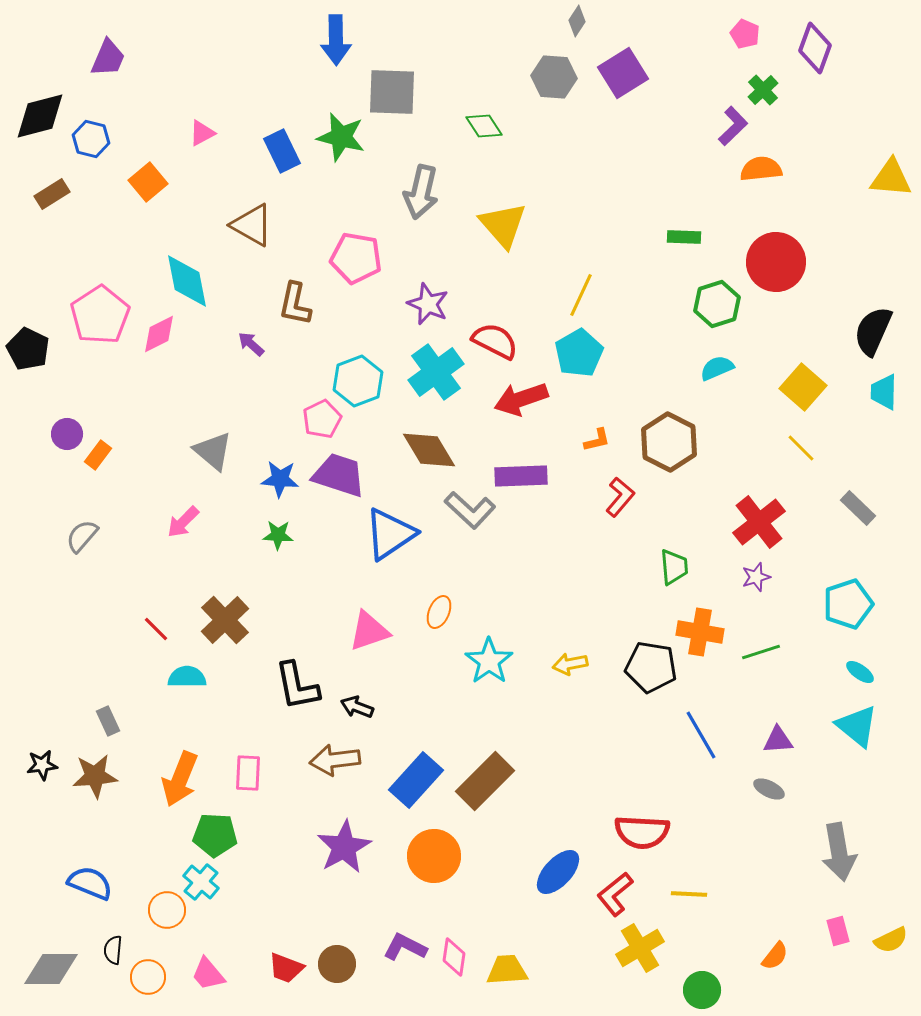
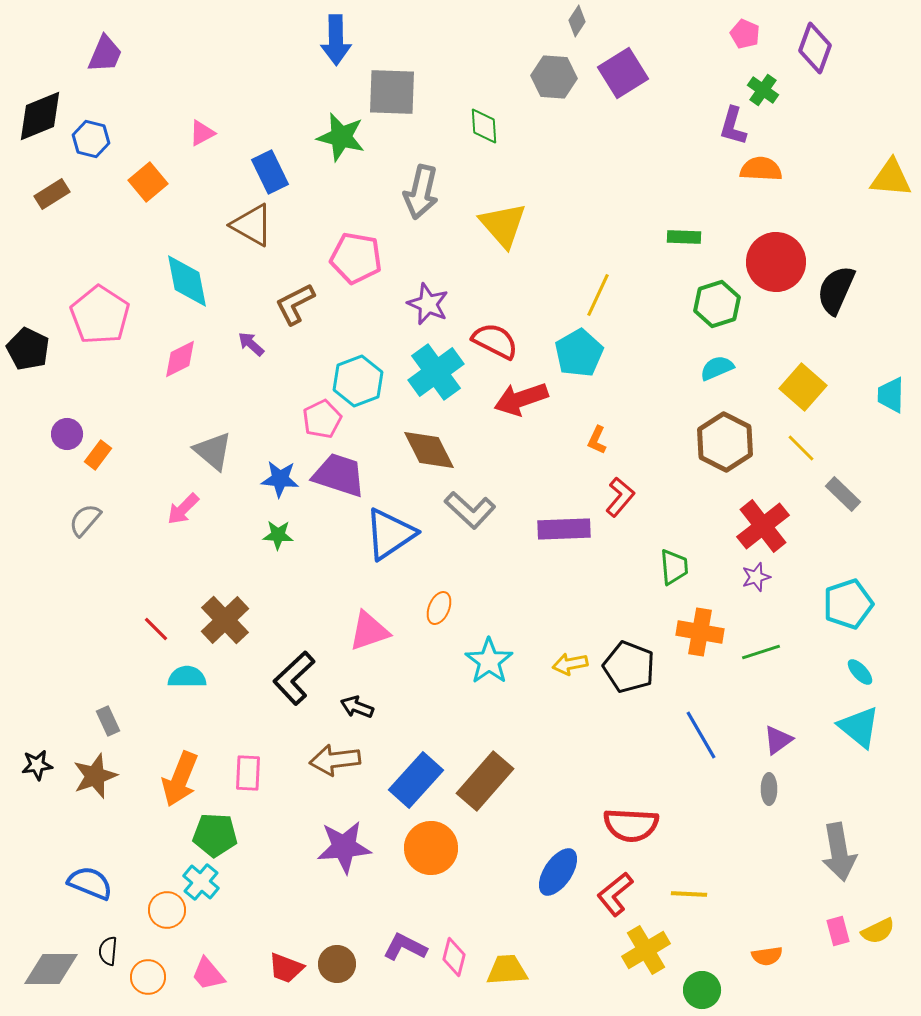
purple trapezoid at (108, 58): moved 3 px left, 4 px up
green cross at (763, 90): rotated 12 degrees counterclockwise
black diamond at (40, 116): rotated 8 degrees counterclockwise
green diamond at (484, 126): rotated 30 degrees clockwise
purple L-shape at (733, 126): rotated 150 degrees clockwise
blue rectangle at (282, 151): moved 12 px left, 21 px down
orange semicircle at (761, 169): rotated 9 degrees clockwise
yellow line at (581, 295): moved 17 px right
brown L-shape at (295, 304): rotated 51 degrees clockwise
pink pentagon at (100, 315): rotated 6 degrees counterclockwise
black semicircle at (873, 331): moved 37 px left, 41 px up
pink diamond at (159, 334): moved 21 px right, 25 px down
cyan trapezoid at (884, 392): moved 7 px right, 3 px down
orange L-shape at (597, 440): rotated 128 degrees clockwise
brown hexagon at (669, 442): moved 56 px right
brown diamond at (429, 450): rotated 4 degrees clockwise
purple rectangle at (521, 476): moved 43 px right, 53 px down
gray rectangle at (858, 508): moved 15 px left, 14 px up
pink arrow at (183, 522): moved 13 px up
red cross at (759, 522): moved 4 px right, 4 px down
gray semicircle at (82, 536): moved 3 px right, 16 px up
orange ellipse at (439, 612): moved 4 px up
black pentagon at (651, 667): moved 22 px left; rotated 12 degrees clockwise
cyan ellipse at (860, 672): rotated 12 degrees clockwise
black L-shape at (297, 686): moved 3 px left, 8 px up; rotated 58 degrees clockwise
cyan triangle at (857, 726): moved 2 px right, 1 px down
purple triangle at (778, 740): rotated 32 degrees counterclockwise
black star at (42, 765): moved 5 px left
brown star at (95, 776): rotated 15 degrees counterclockwise
brown rectangle at (485, 781): rotated 4 degrees counterclockwise
gray ellipse at (769, 789): rotated 64 degrees clockwise
red semicircle at (642, 832): moved 11 px left, 7 px up
purple star at (344, 847): rotated 24 degrees clockwise
orange circle at (434, 856): moved 3 px left, 8 px up
blue ellipse at (558, 872): rotated 9 degrees counterclockwise
yellow semicircle at (891, 940): moved 13 px left, 9 px up
yellow cross at (640, 948): moved 6 px right, 2 px down
black semicircle at (113, 950): moved 5 px left, 1 px down
orange semicircle at (775, 956): moved 8 px left; rotated 44 degrees clockwise
pink diamond at (454, 957): rotated 6 degrees clockwise
